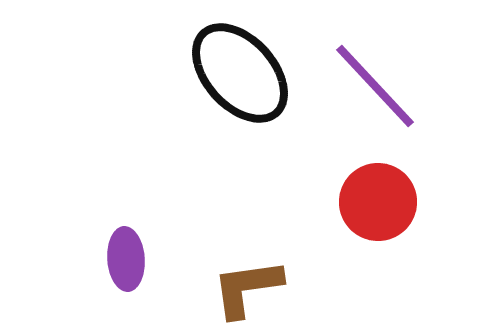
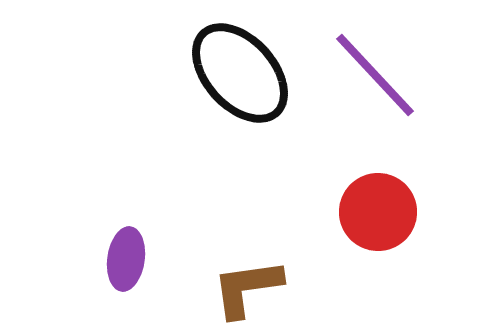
purple line: moved 11 px up
red circle: moved 10 px down
purple ellipse: rotated 12 degrees clockwise
